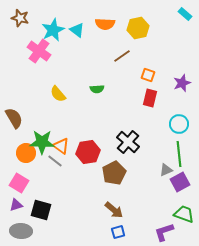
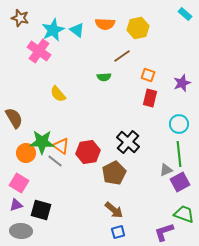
green semicircle: moved 7 px right, 12 px up
